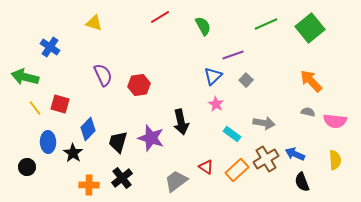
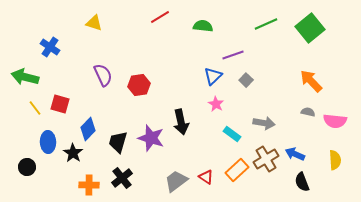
green semicircle: rotated 54 degrees counterclockwise
red triangle: moved 10 px down
